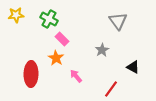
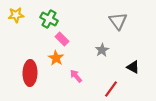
red ellipse: moved 1 px left, 1 px up
